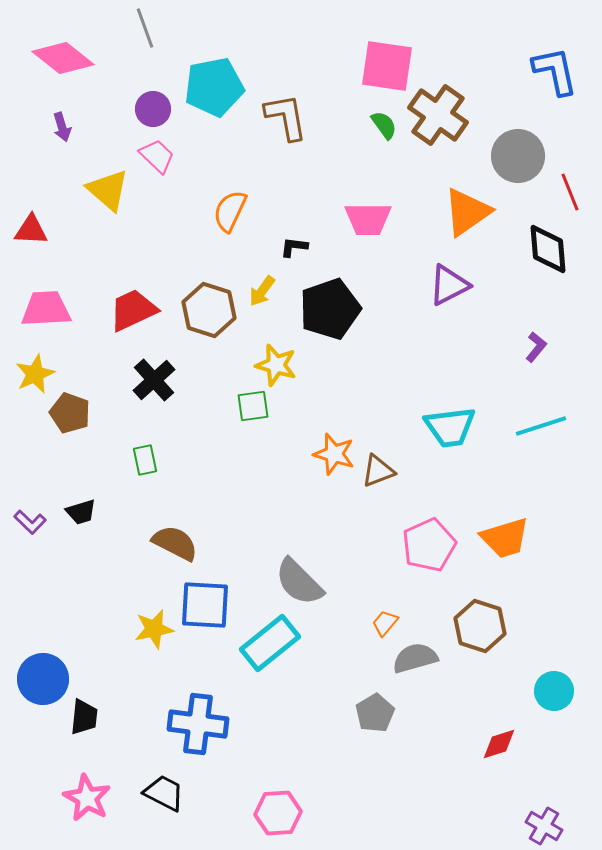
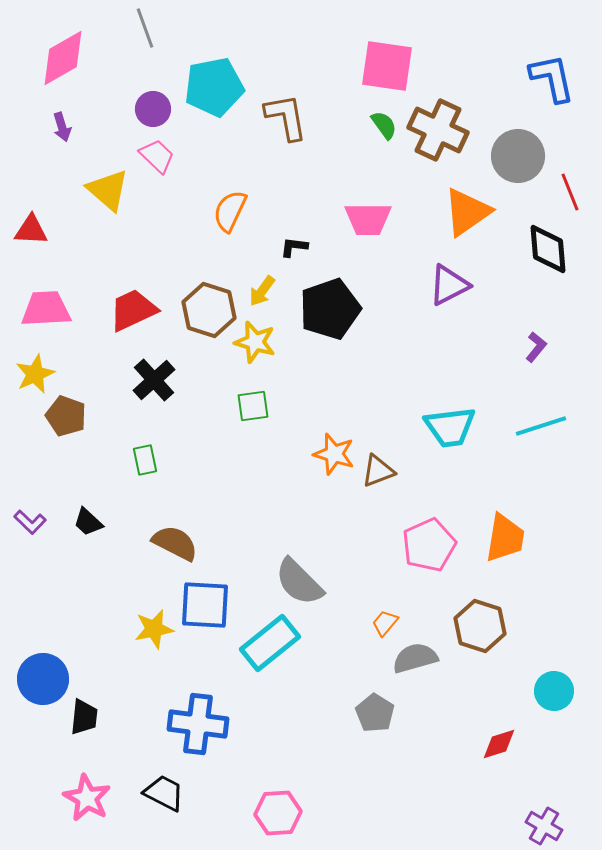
pink diamond at (63, 58): rotated 68 degrees counterclockwise
blue L-shape at (555, 71): moved 3 px left, 7 px down
brown cross at (438, 115): moved 15 px down; rotated 10 degrees counterclockwise
yellow star at (276, 365): moved 21 px left, 23 px up
brown pentagon at (70, 413): moved 4 px left, 3 px down
black trapezoid at (81, 512): moved 7 px right, 10 px down; rotated 60 degrees clockwise
orange trapezoid at (505, 538): rotated 64 degrees counterclockwise
gray pentagon at (375, 713): rotated 9 degrees counterclockwise
